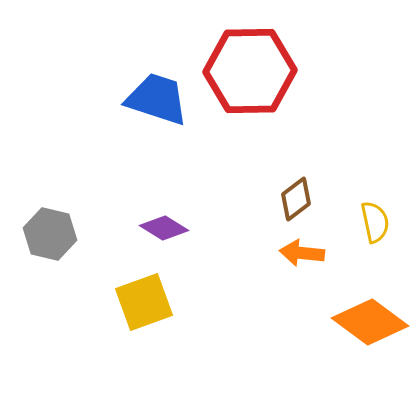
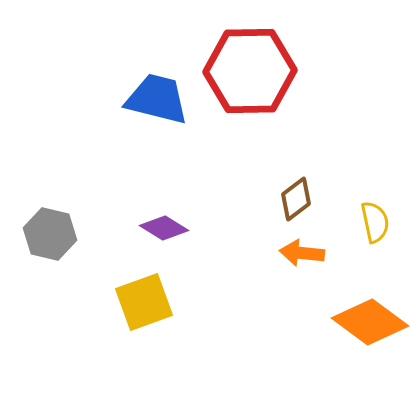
blue trapezoid: rotated 4 degrees counterclockwise
